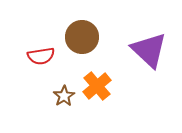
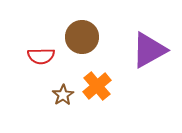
purple triangle: rotated 48 degrees clockwise
red semicircle: rotated 8 degrees clockwise
brown star: moved 1 px left, 1 px up
